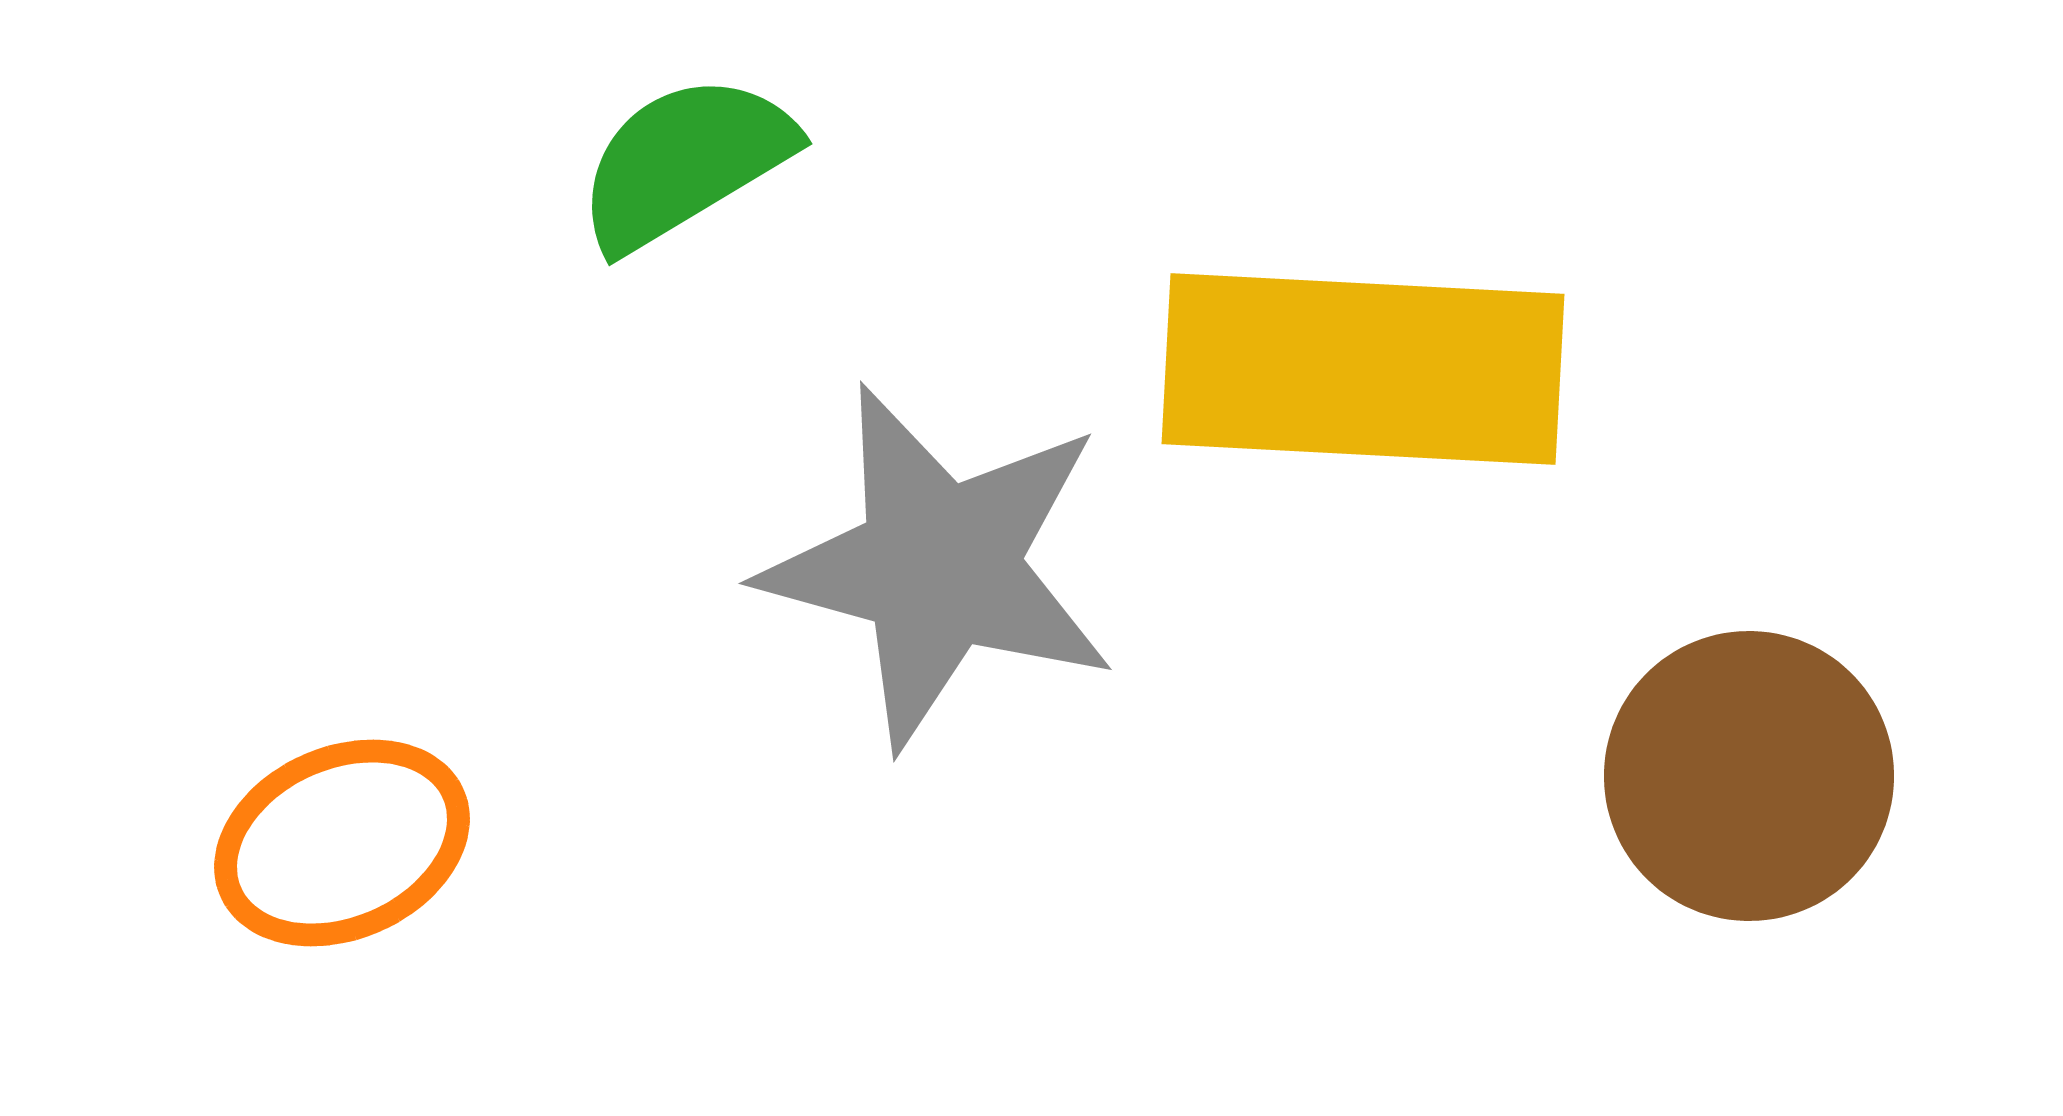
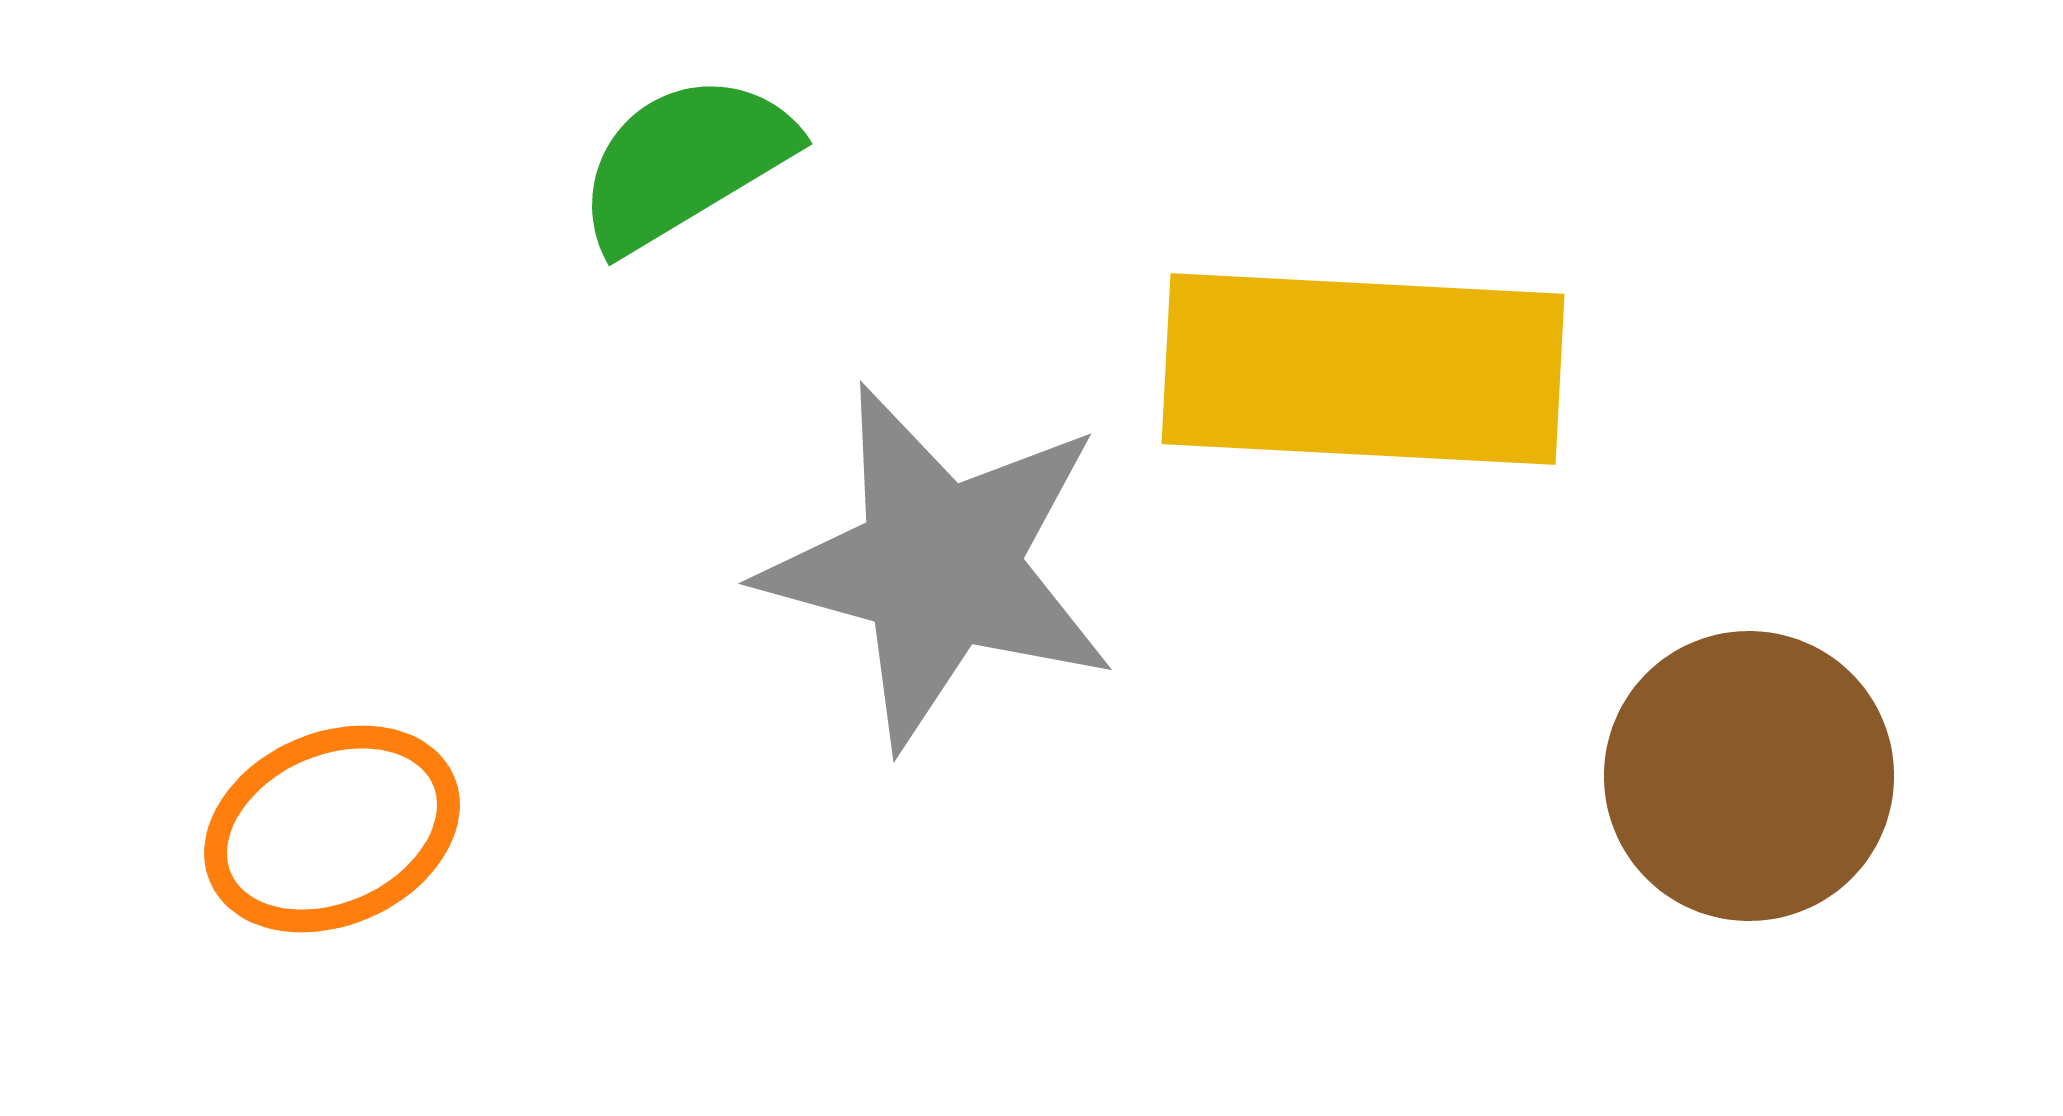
orange ellipse: moved 10 px left, 14 px up
